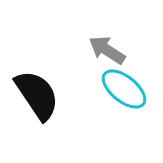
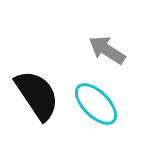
cyan ellipse: moved 28 px left, 15 px down; rotated 6 degrees clockwise
